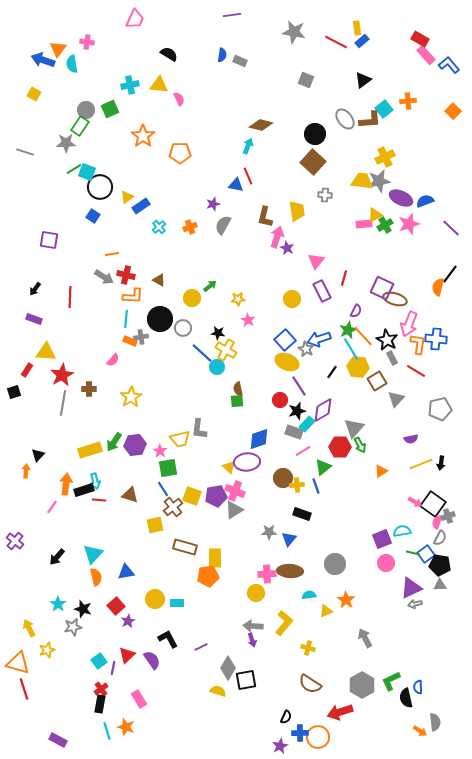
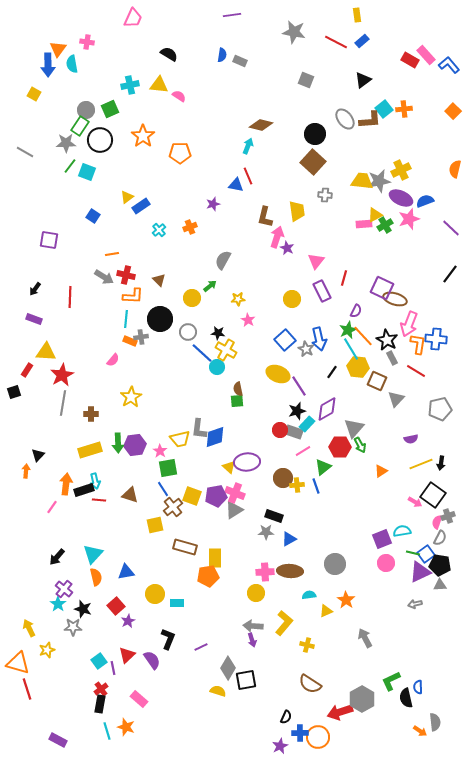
pink trapezoid at (135, 19): moved 2 px left, 1 px up
yellow rectangle at (357, 28): moved 13 px up
red rectangle at (420, 39): moved 10 px left, 21 px down
blue arrow at (43, 60): moved 5 px right, 5 px down; rotated 110 degrees counterclockwise
pink semicircle at (179, 99): moved 3 px up; rotated 32 degrees counterclockwise
orange cross at (408, 101): moved 4 px left, 8 px down
gray line at (25, 152): rotated 12 degrees clockwise
yellow cross at (385, 157): moved 16 px right, 13 px down
green line at (74, 169): moved 4 px left, 3 px up; rotated 21 degrees counterclockwise
black circle at (100, 187): moved 47 px up
pink star at (409, 224): moved 5 px up
gray semicircle at (223, 225): moved 35 px down
cyan cross at (159, 227): moved 3 px down
brown triangle at (159, 280): rotated 16 degrees clockwise
orange semicircle at (438, 287): moved 17 px right, 118 px up
gray circle at (183, 328): moved 5 px right, 4 px down
blue arrow at (319, 339): rotated 85 degrees counterclockwise
yellow ellipse at (287, 362): moved 9 px left, 12 px down
brown square at (377, 381): rotated 36 degrees counterclockwise
brown cross at (89, 389): moved 2 px right, 25 px down
red circle at (280, 400): moved 30 px down
purple diamond at (323, 410): moved 4 px right, 1 px up
blue diamond at (259, 439): moved 44 px left, 2 px up
green arrow at (114, 442): moved 4 px right, 1 px down; rotated 36 degrees counterclockwise
pink cross at (235, 491): moved 2 px down
black square at (433, 504): moved 9 px up
black rectangle at (302, 514): moved 28 px left, 2 px down
gray star at (269, 532): moved 3 px left
blue triangle at (289, 539): rotated 21 degrees clockwise
purple cross at (15, 541): moved 49 px right, 48 px down
pink cross at (267, 574): moved 2 px left, 2 px up
purple triangle at (411, 588): moved 9 px right, 16 px up
yellow circle at (155, 599): moved 5 px up
gray star at (73, 627): rotated 12 degrees clockwise
black L-shape at (168, 639): rotated 50 degrees clockwise
yellow cross at (308, 648): moved 1 px left, 3 px up
purple line at (113, 668): rotated 24 degrees counterclockwise
gray hexagon at (362, 685): moved 14 px down
red line at (24, 689): moved 3 px right
pink rectangle at (139, 699): rotated 18 degrees counterclockwise
